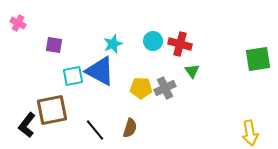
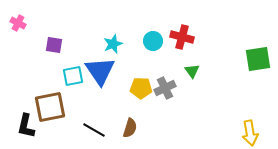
red cross: moved 2 px right, 7 px up
blue triangle: rotated 28 degrees clockwise
brown square: moved 2 px left, 3 px up
black L-shape: moved 1 px left, 1 px down; rotated 25 degrees counterclockwise
black line: moved 1 px left; rotated 20 degrees counterclockwise
